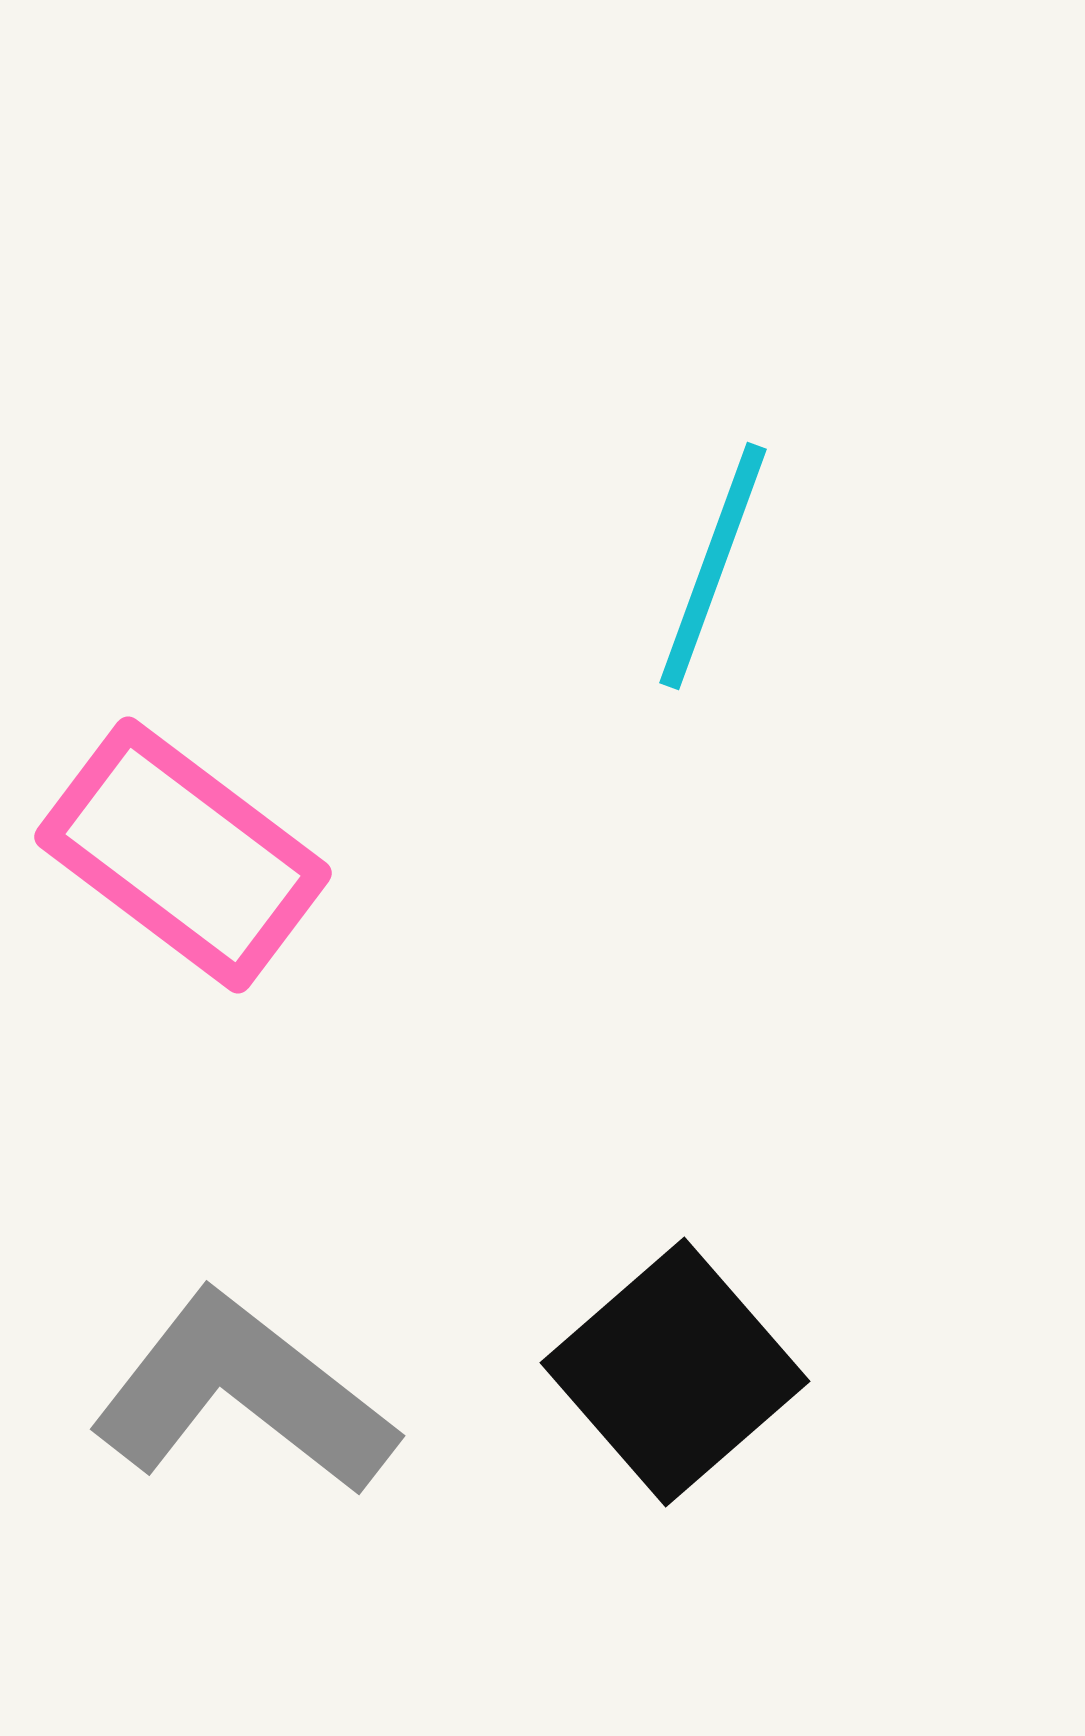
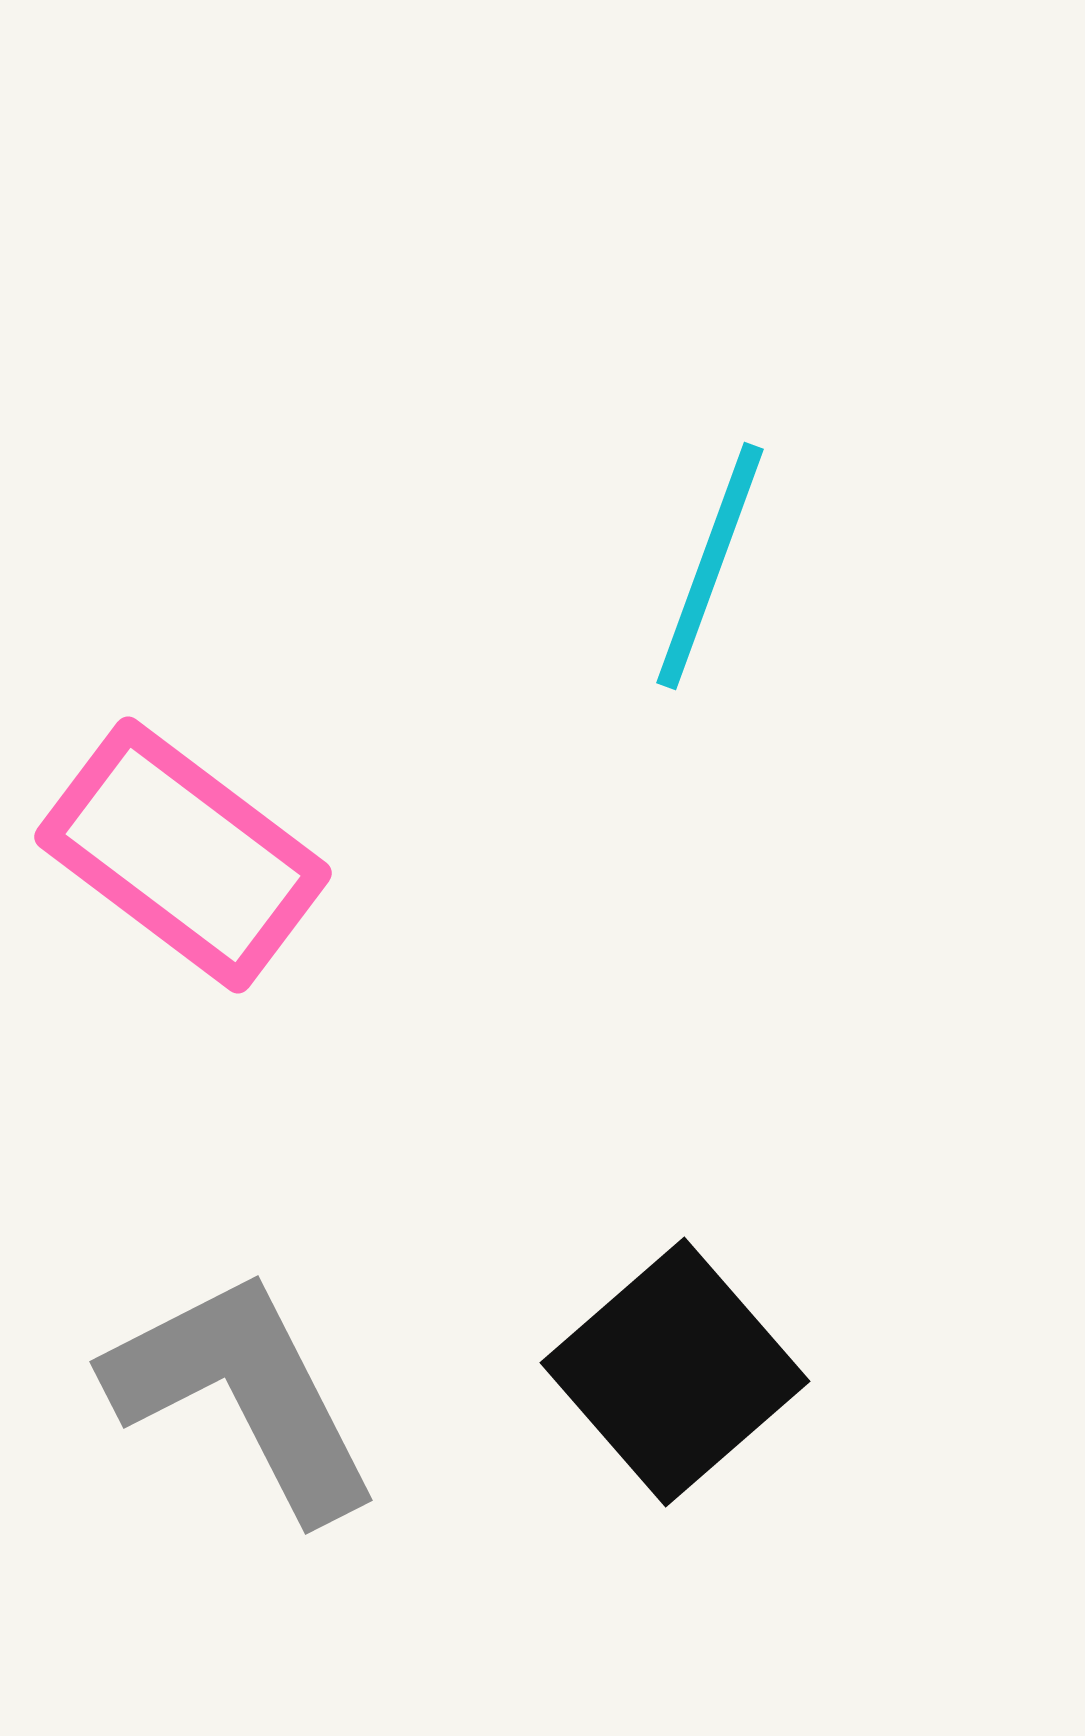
cyan line: moved 3 px left
gray L-shape: rotated 25 degrees clockwise
